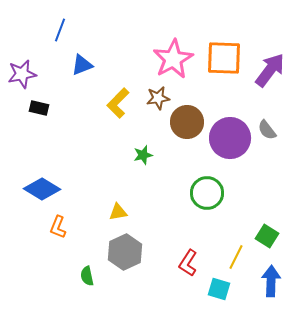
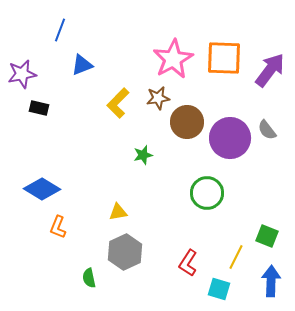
green square: rotated 10 degrees counterclockwise
green semicircle: moved 2 px right, 2 px down
